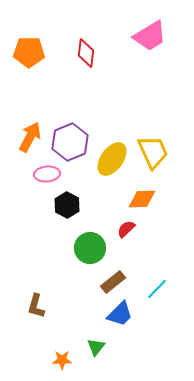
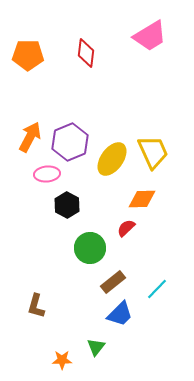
orange pentagon: moved 1 px left, 3 px down
red semicircle: moved 1 px up
